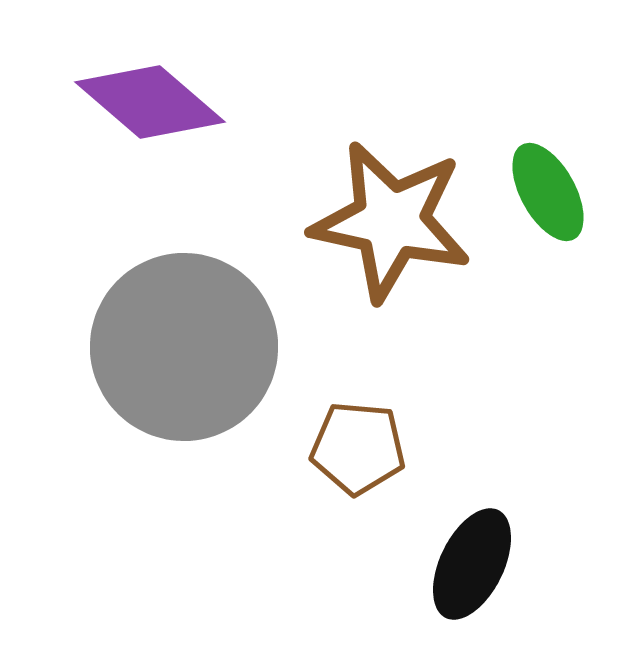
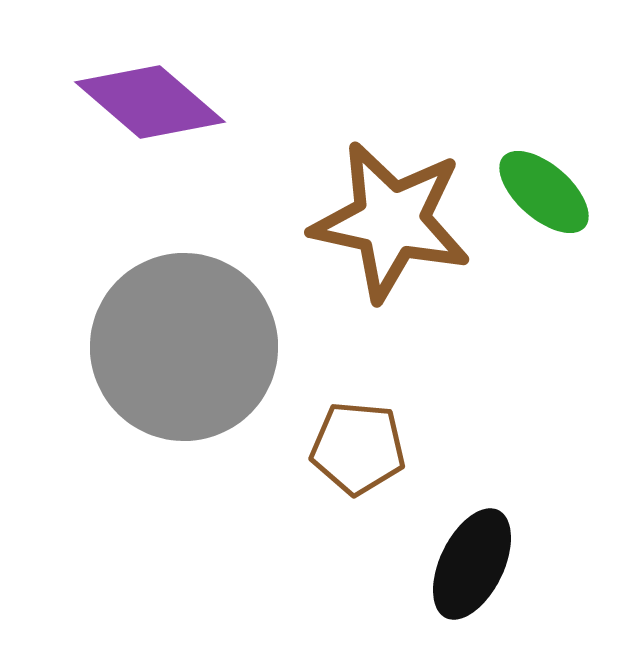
green ellipse: moved 4 px left; rotated 20 degrees counterclockwise
